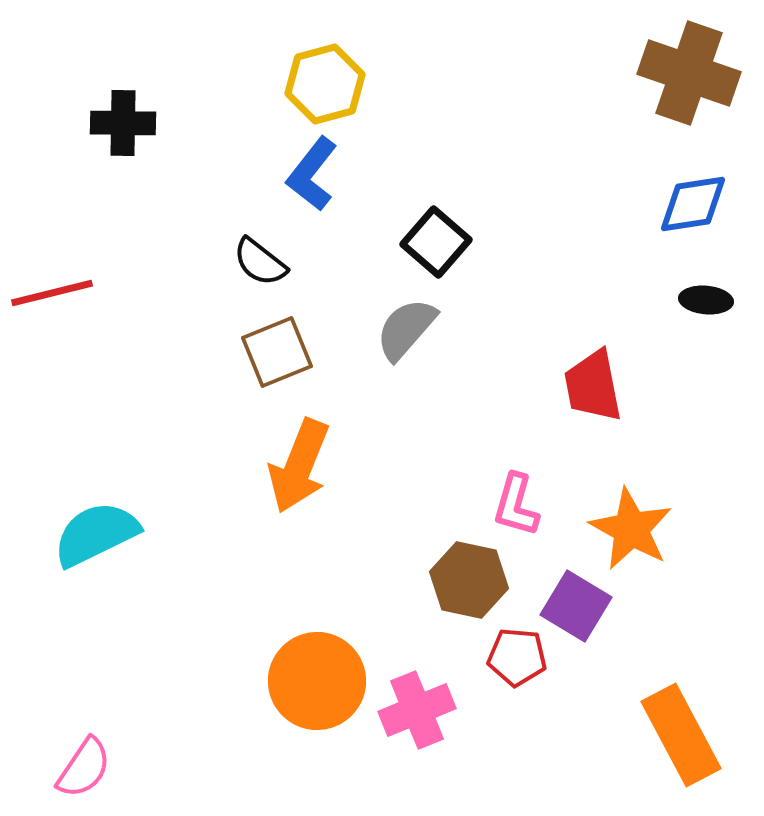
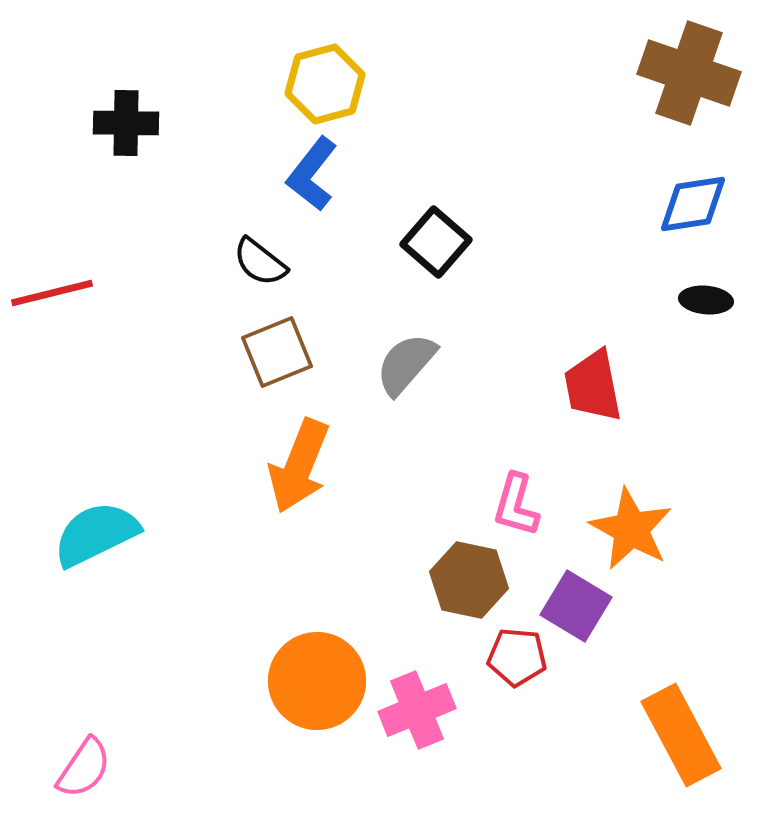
black cross: moved 3 px right
gray semicircle: moved 35 px down
